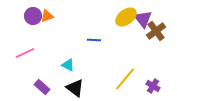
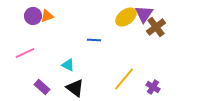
purple triangle: moved 1 px right, 5 px up; rotated 12 degrees clockwise
brown cross: moved 4 px up
yellow line: moved 1 px left
purple cross: moved 1 px down
